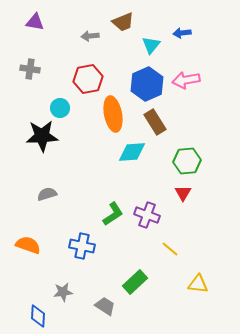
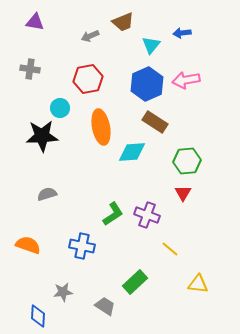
gray arrow: rotated 18 degrees counterclockwise
orange ellipse: moved 12 px left, 13 px down
brown rectangle: rotated 25 degrees counterclockwise
